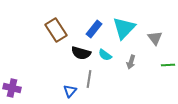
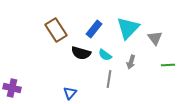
cyan triangle: moved 4 px right
gray line: moved 20 px right
blue triangle: moved 2 px down
